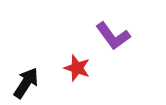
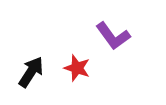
black arrow: moved 5 px right, 11 px up
